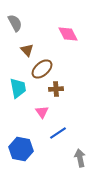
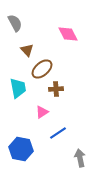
pink triangle: rotated 32 degrees clockwise
